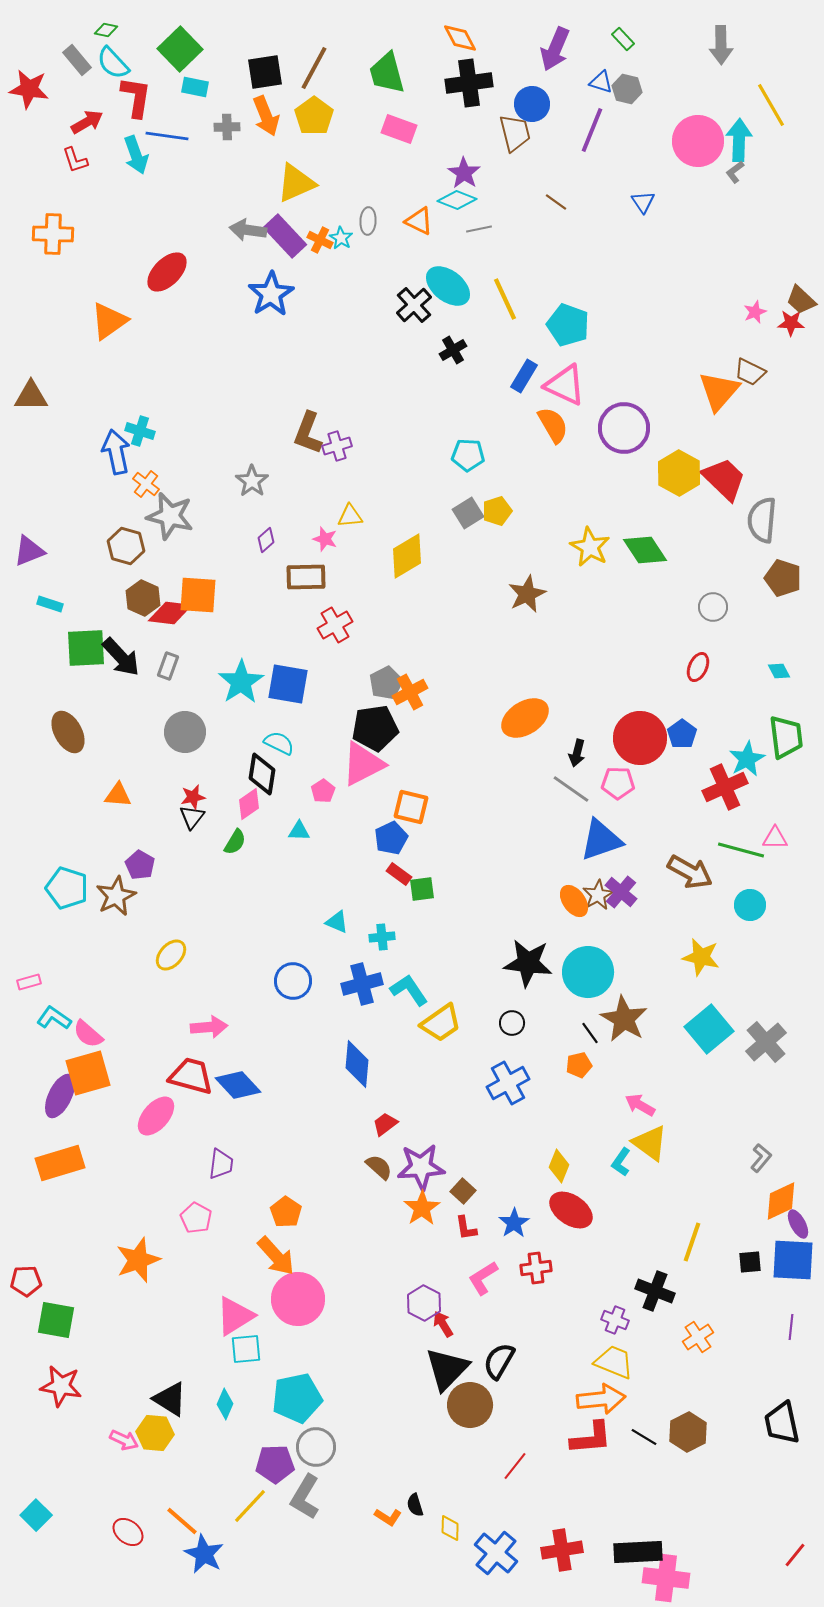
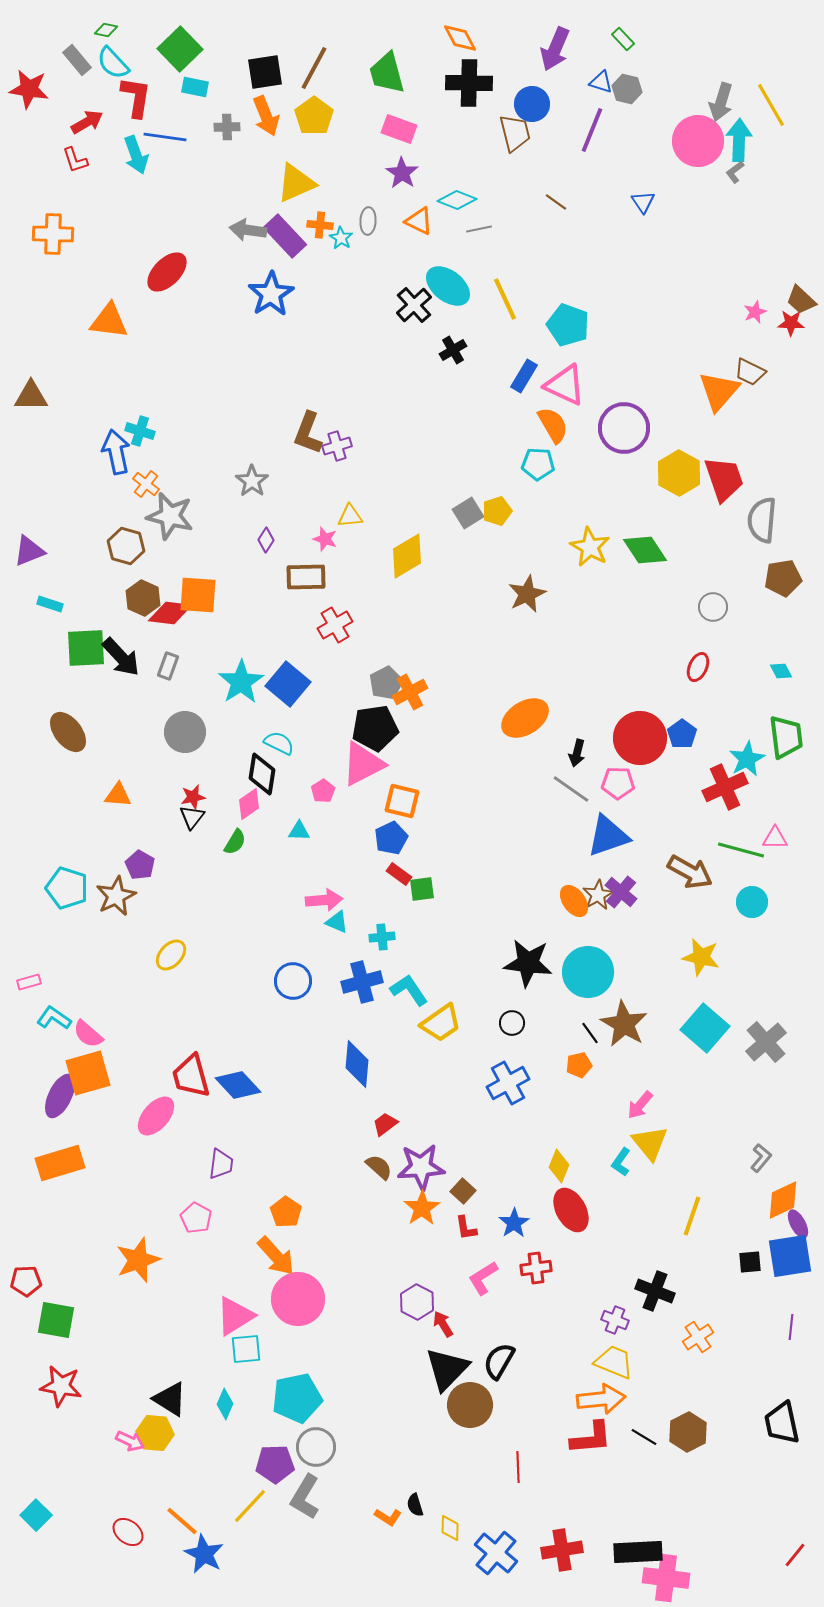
gray arrow at (721, 45): moved 57 px down; rotated 18 degrees clockwise
black cross at (469, 83): rotated 9 degrees clockwise
blue line at (167, 136): moved 2 px left, 1 px down
purple star at (464, 173): moved 62 px left
orange cross at (320, 240): moved 15 px up; rotated 20 degrees counterclockwise
orange triangle at (109, 321): rotated 42 degrees clockwise
cyan pentagon at (468, 455): moved 70 px right, 9 px down
red trapezoid at (724, 479): rotated 27 degrees clockwise
purple diamond at (266, 540): rotated 15 degrees counterclockwise
brown pentagon at (783, 578): rotated 27 degrees counterclockwise
cyan diamond at (779, 671): moved 2 px right
blue square at (288, 684): rotated 30 degrees clockwise
brown ellipse at (68, 732): rotated 9 degrees counterclockwise
orange square at (411, 807): moved 9 px left, 6 px up
blue triangle at (601, 840): moved 7 px right, 4 px up
cyan circle at (750, 905): moved 2 px right, 3 px up
blue cross at (362, 984): moved 2 px up
brown star at (624, 1019): moved 5 px down
pink arrow at (209, 1027): moved 115 px right, 127 px up
cyan square at (709, 1029): moved 4 px left, 1 px up; rotated 9 degrees counterclockwise
red trapezoid at (191, 1076): rotated 120 degrees counterclockwise
pink arrow at (640, 1105): rotated 80 degrees counterclockwise
yellow triangle at (650, 1143): rotated 15 degrees clockwise
orange diamond at (781, 1201): moved 2 px right, 1 px up
red ellipse at (571, 1210): rotated 27 degrees clockwise
yellow line at (692, 1242): moved 26 px up
blue square at (793, 1260): moved 3 px left, 4 px up; rotated 12 degrees counterclockwise
purple hexagon at (424, 1303): moved 7 px left, 1 px up
pink arrow at (124, 1440): moved 6 px right, 1 px down
red line at (515, 1466): moved 3 px right, 1 px down; rotated 40 degrees counterclockwise
